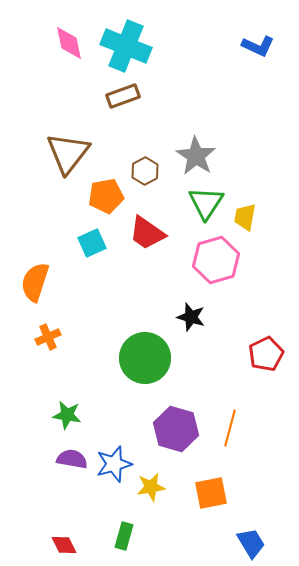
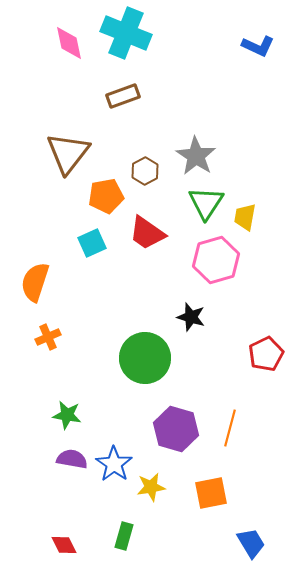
cyan cross: moved 13 px up
blue star: rotated 21 degrees counterclockwise
